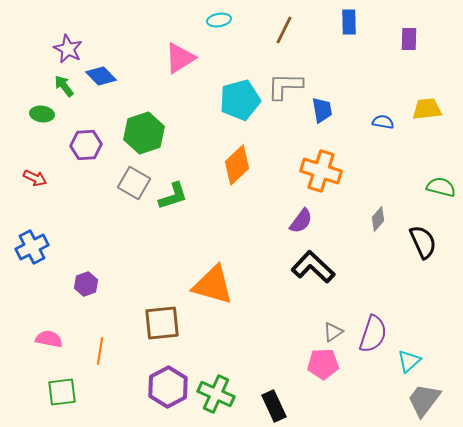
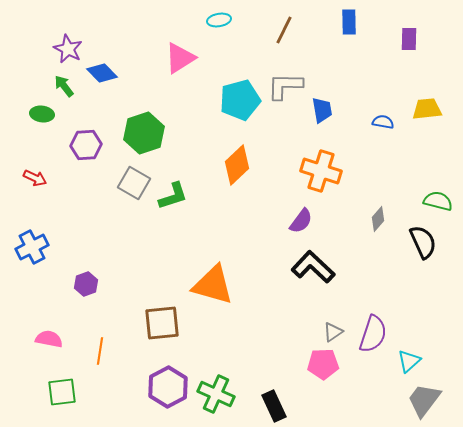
blue diamond at (101, 76): moved 1 px right, 3 px up
green semicircle at (441, 187): moved 3 px left, 14 px down
